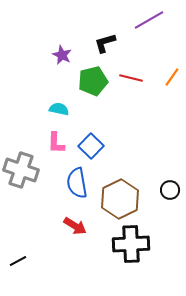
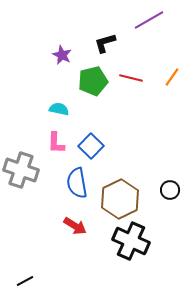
black cross: moved 3 px up; rotated 27 degrees clockwise
black line: moved 7 px right, 20 px down
